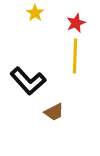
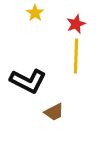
red star: moved 1 px down
yellow line: moved 1 px right
black L-shape: rotated 21 degrees counterclockwise
